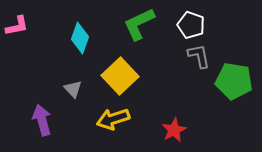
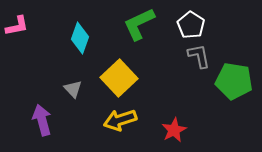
white pentagon: rotated 12 degrees clockwise
yellow square: moved 1 px left, 2 px down
yellow arrow: moved 7 px right, 1 px down
